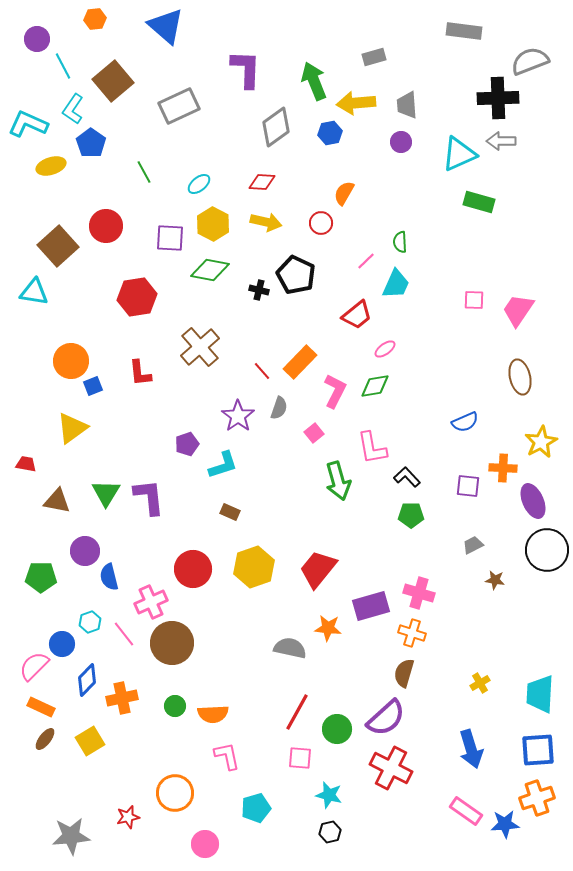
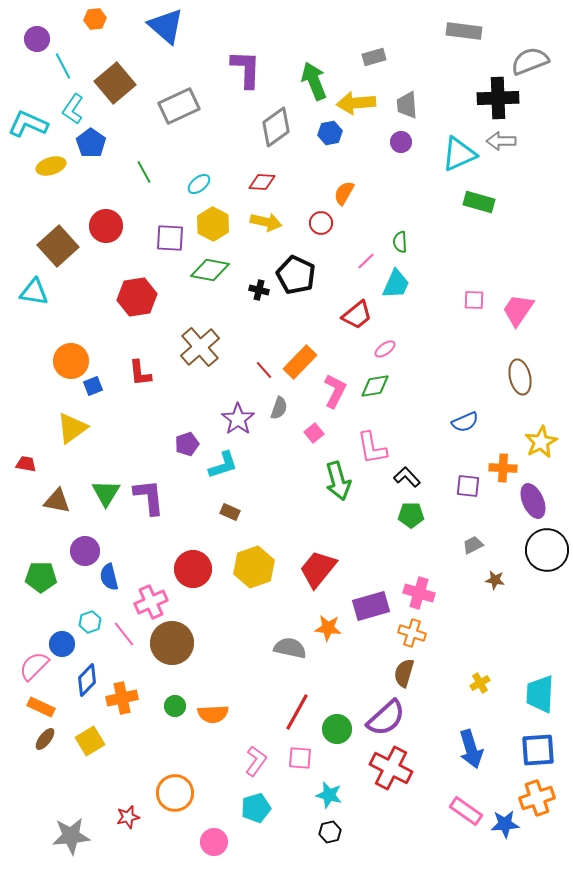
brown square at (113, 81): moved 2 px right, 2 px down
red line at (262, 371): moved 2 px right, 1 px up
purple star at (238, 416): moved 3 px down
pink L-shape at (227, 756): moved 29 px right, 5 px down; rotated 48 degrees clockwise
pink circle at (205, 844): moved 9 px right, 2 px up
